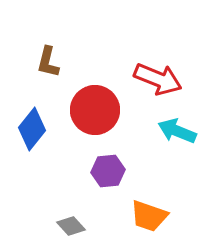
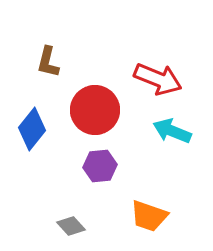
cyan arrow: moved 5 px left
purple hexagon: moved 8 px left, 5 px up
